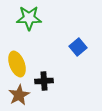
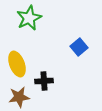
green star: rotated 25 degrees counterclockwise
blue square: moved 1 px right
brown star: moved 2 px down; rotated 20 degrees clockwise
